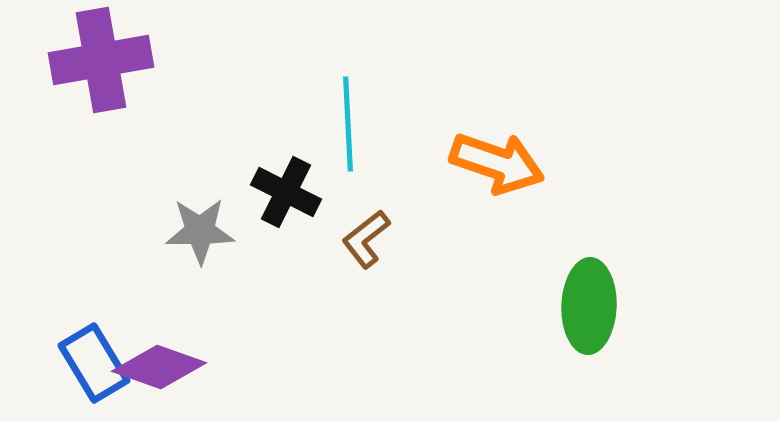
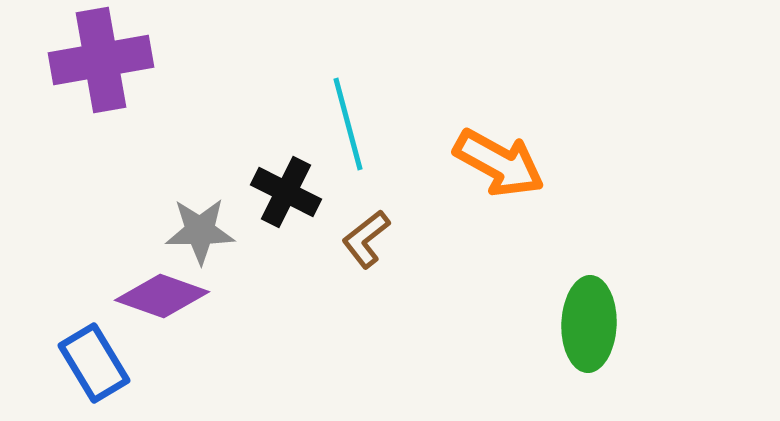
cyan line: rotated 12 degrees counterclockwise
orange arrow: moved 2 px right; rotated 10 degrees clockwise
green ellipse: moved 18 px down
purple diamond: moved 3 px right, 71 px up
